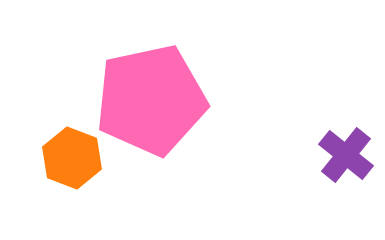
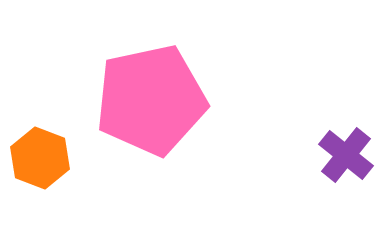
orange hexagon: moved 32 px left
